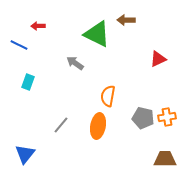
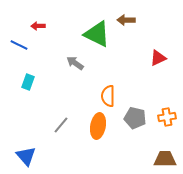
red triangle: moved 1 px up
orange semicircle: rotated 10 degrees counterclockwise
gray pentagon: moved 8 px left
blue triangle: moved 1 px right, 2 px down; rotated 20 degrees counterclockwise
